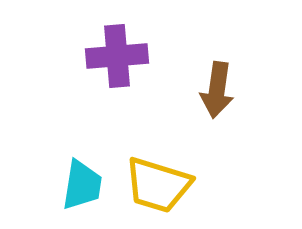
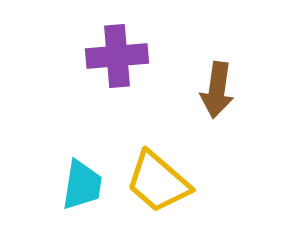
yellow trapezoid: moved 3 px up; rotated 24 degrees clockwise
